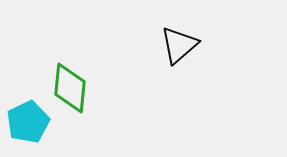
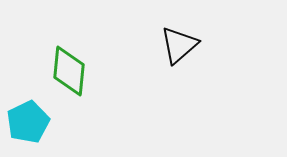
green diamond: moved 1 px left, 17 px up
